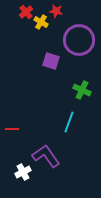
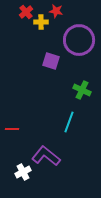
yellow cross: rotated 32 degrees counterclockwise
purple L-shape: rotated 16 degrees counterclockwise
